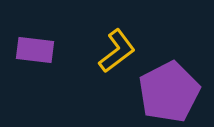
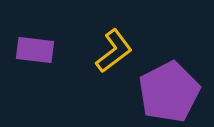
yellow L-shape: moved 3 px left
